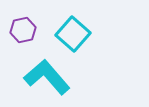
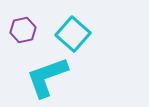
cyan L-shape: rotated 69 degrees counterclockwise
